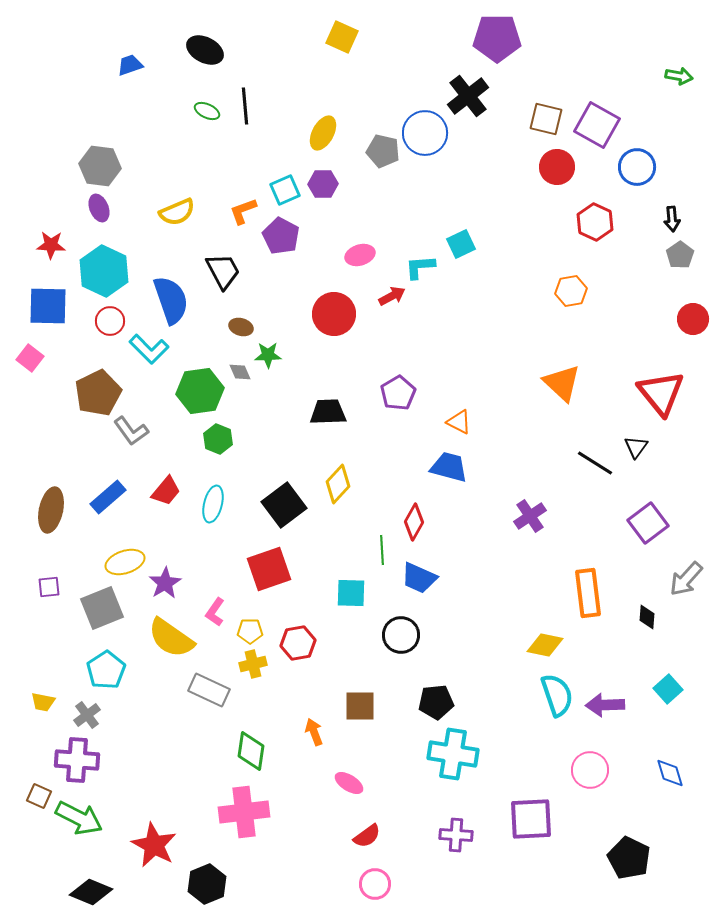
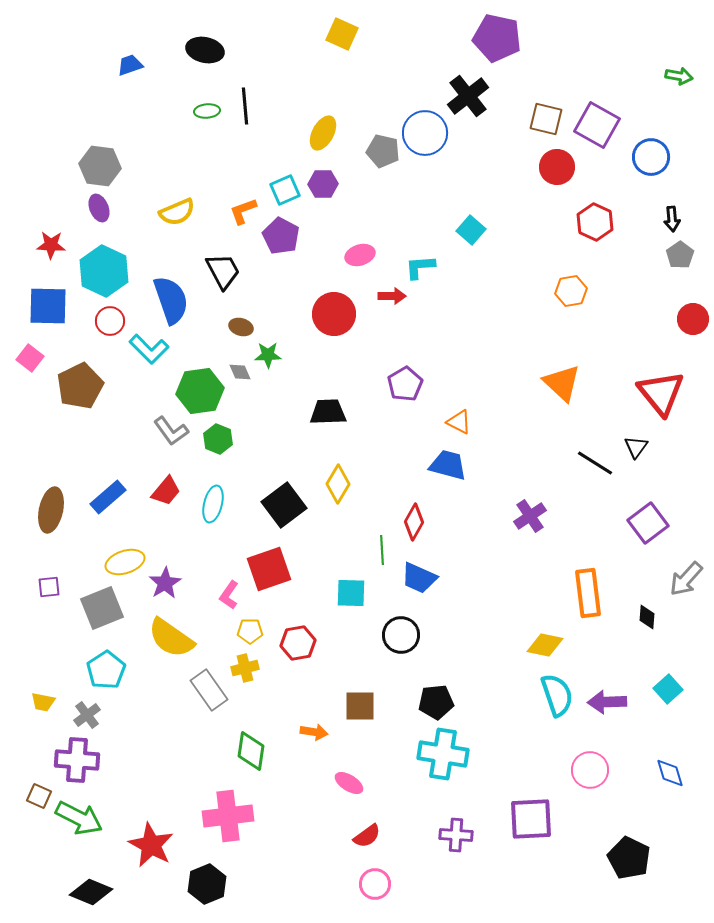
yellow square at (342, 37): moved 3 px up
purple pentagon at (497, 38): rotated 12 degrees clockwise
black ellipse at (205, 50): rotated 15 degrees counterclockwise
green ellipse at (207, 111): rotated 30 degrees counterclockwise
blue circle at (637, 167): moved 14 px right, 10 px up
cyan square at (461, 244): moved 10 px right, 14 px up; rotated 24 degrees counterclockwise
red arrow at (392, 296): rotated 28 degrees clockwise
brown pentagon at (98, 393): moved 18 px left, 7 px up
purple pentagon at (398, 393): moved 7 px right, 9 px up
gray L-shape at (131, 431): moved 40 px right
blue trapezoid at (449, 467): moved 1 px left, 2 px up
yellow diamond at (338, 484): rotated 12 degrees counterclockwise
pink L-shape at (215, 612): moved 14 px right, 17 px up
yellow cross at (253, 664): moved 8 px left, 4 px down
gray rectangle at (209, 690): rotated 30 degrees clockwise
purple arrow at (605, 705): moved 2 px right, 3 px up
orange arrow at (314, 732): rotated 120 degrees clockwise
cyan cross at (453, 754): moved 10 px left
pink cross at (244, 812): moved 16 px left, 4 px down
red star at (154, 845): moved 3 px left
